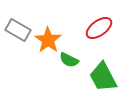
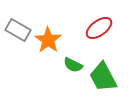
green semicircle: moved 4 px right, 5 px down
